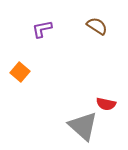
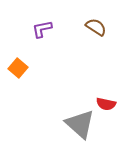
brown semicircle: moved 1 px left, 1 px down
orange square: moved 2 px left, 4 px up
gray triangle: moved 3 px left, 2 px up
